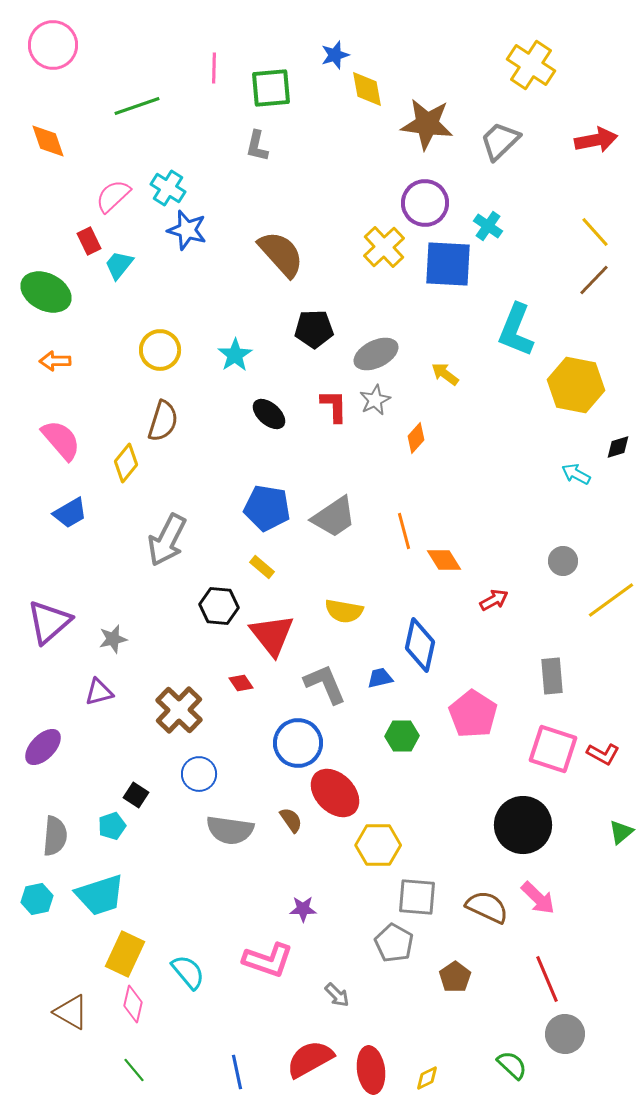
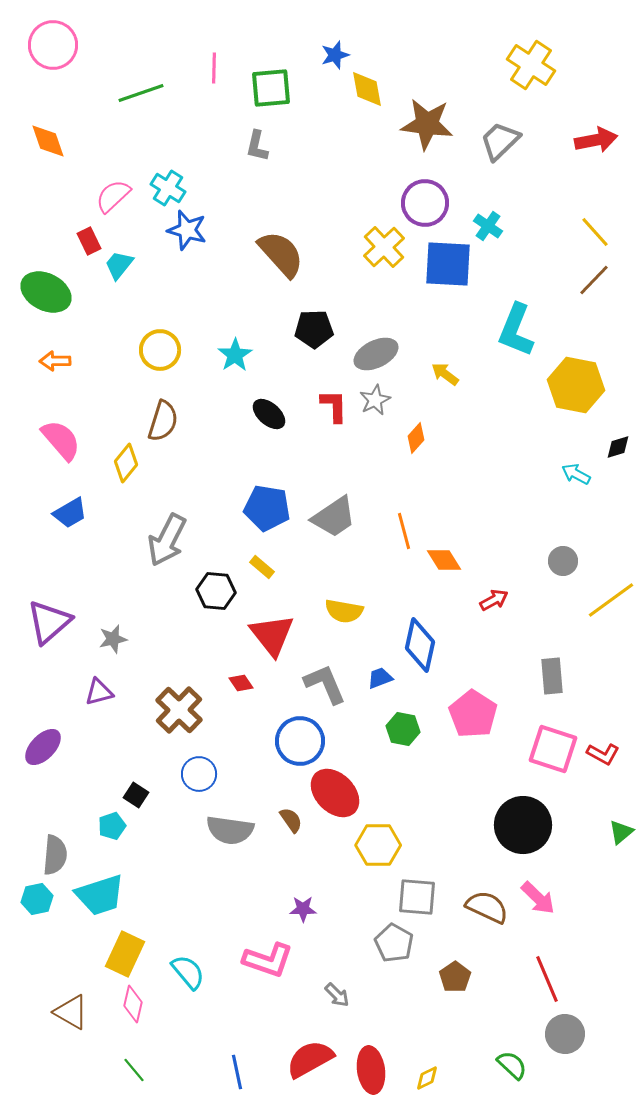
green line at (137, 106): moved 4 px right, 13 px up
black hexagon at (219, 606): moved 3 px left, 15 px up
blue trapezoid at (380, 678): rotated 8 degrees counterclockwise
green hexagon at (402, 736): moved 1 px right, 7 px up; rotated 12 degrees clockwise
blue circle at (298, 743): moved 2 px right, 2 px up
gray semicircle at (55, 836): moved 19 px down
